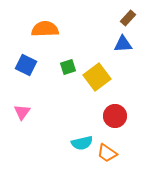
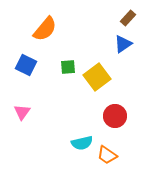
orange semicircle: rotated 132 degrees clockwise
blue triangle: rotated 30 degrees counterclockwise
green square: rotated 14 degrees clockwise
orange trapezoid: moved 2 px down
